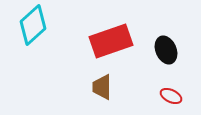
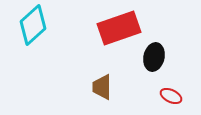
red rectangle: moved 8 px right, 13 px up
black ellipse: moved 12 px left, 7 px down; rotated 36 degrees clockwise
